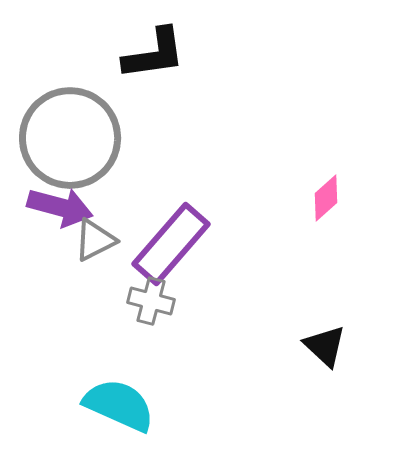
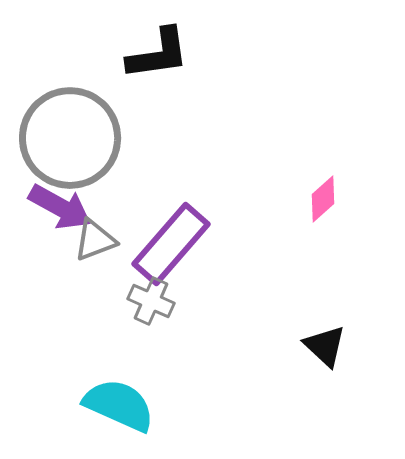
black L-shape: moved 4 px right
pink diamond: moved 3 px left, 1 px down
purple arrow: rotated 14 degrees clockwise
gray triangle: rotated 6 degrees clockwise
gray cross: rotated 9 degrees clockwise
